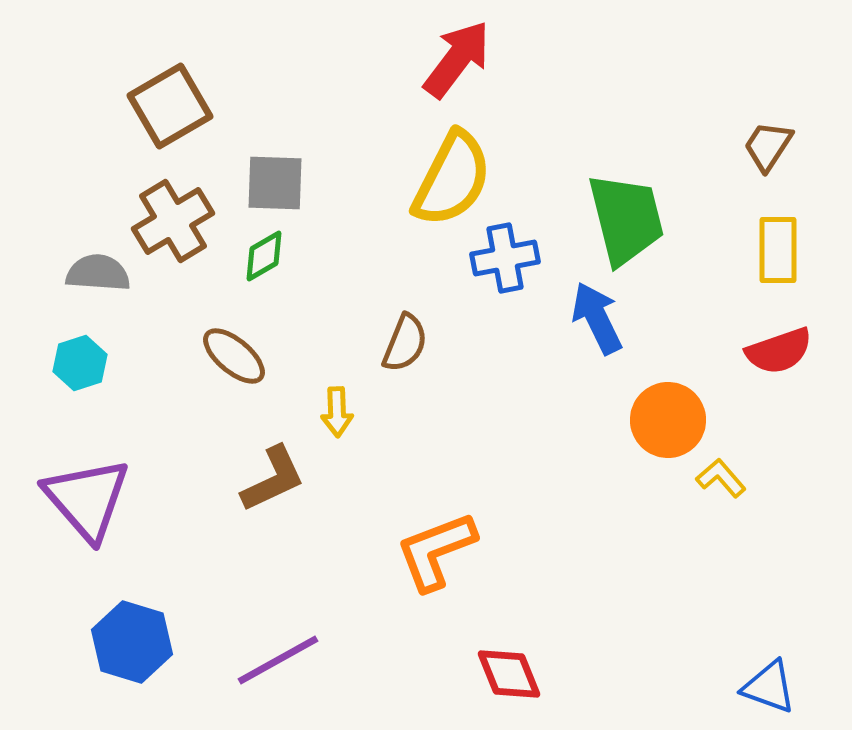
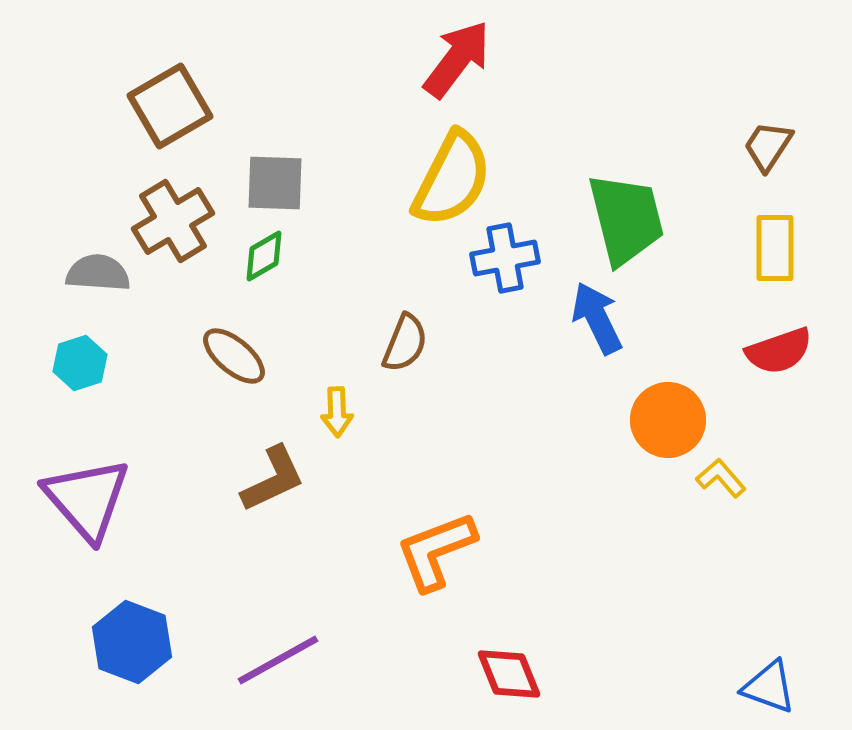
yellow rectangle: moved 3 px left, 2 px up
blue hexagon: rotated 4 degrees clockwise
